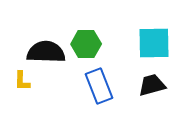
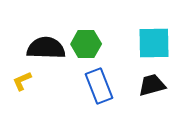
black semicircle: moved 4 px up
yellow L-shape: rotated 65 degrees clockwise
